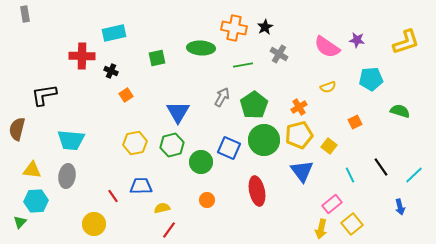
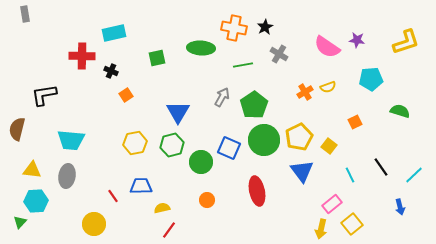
orange cross at (299, 107): moved 6 px right, 15 px up
yellow pentagon at (299, 135): moved 2 px down; rotated 12 degrees counterclockwise
